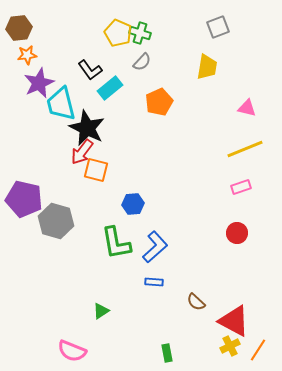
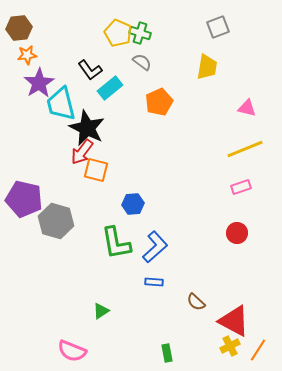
gray semicircle: rotated 96 degrees counterclockwise
purple star: rotated 8 degrees counterclockwise
